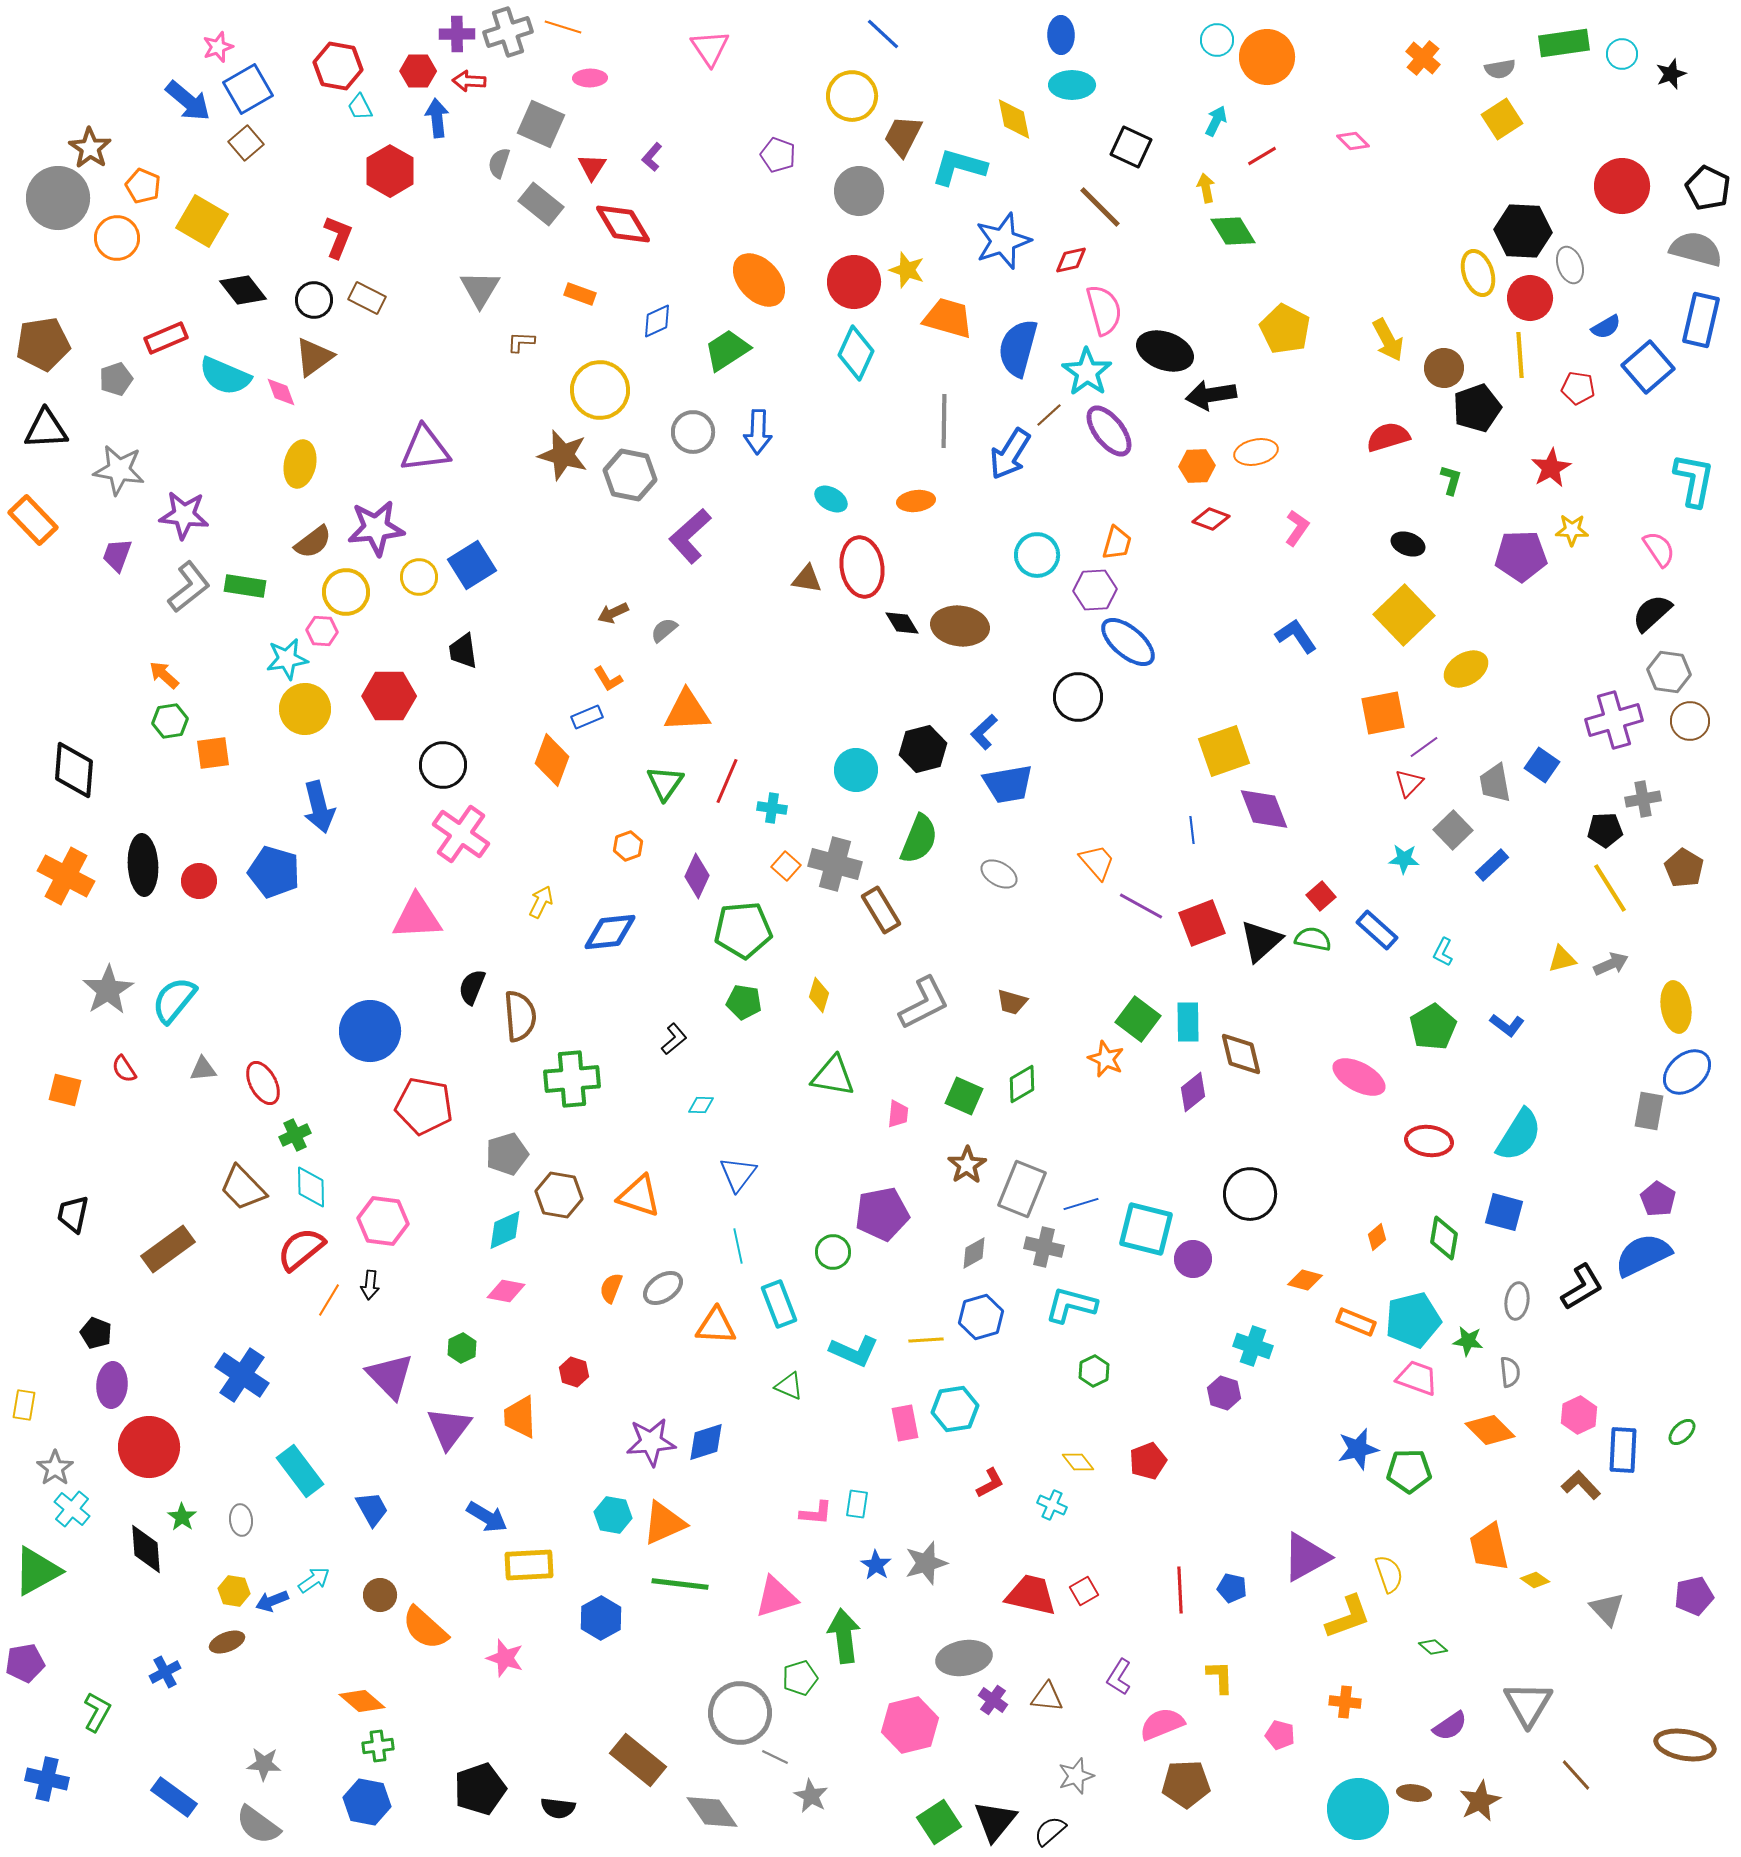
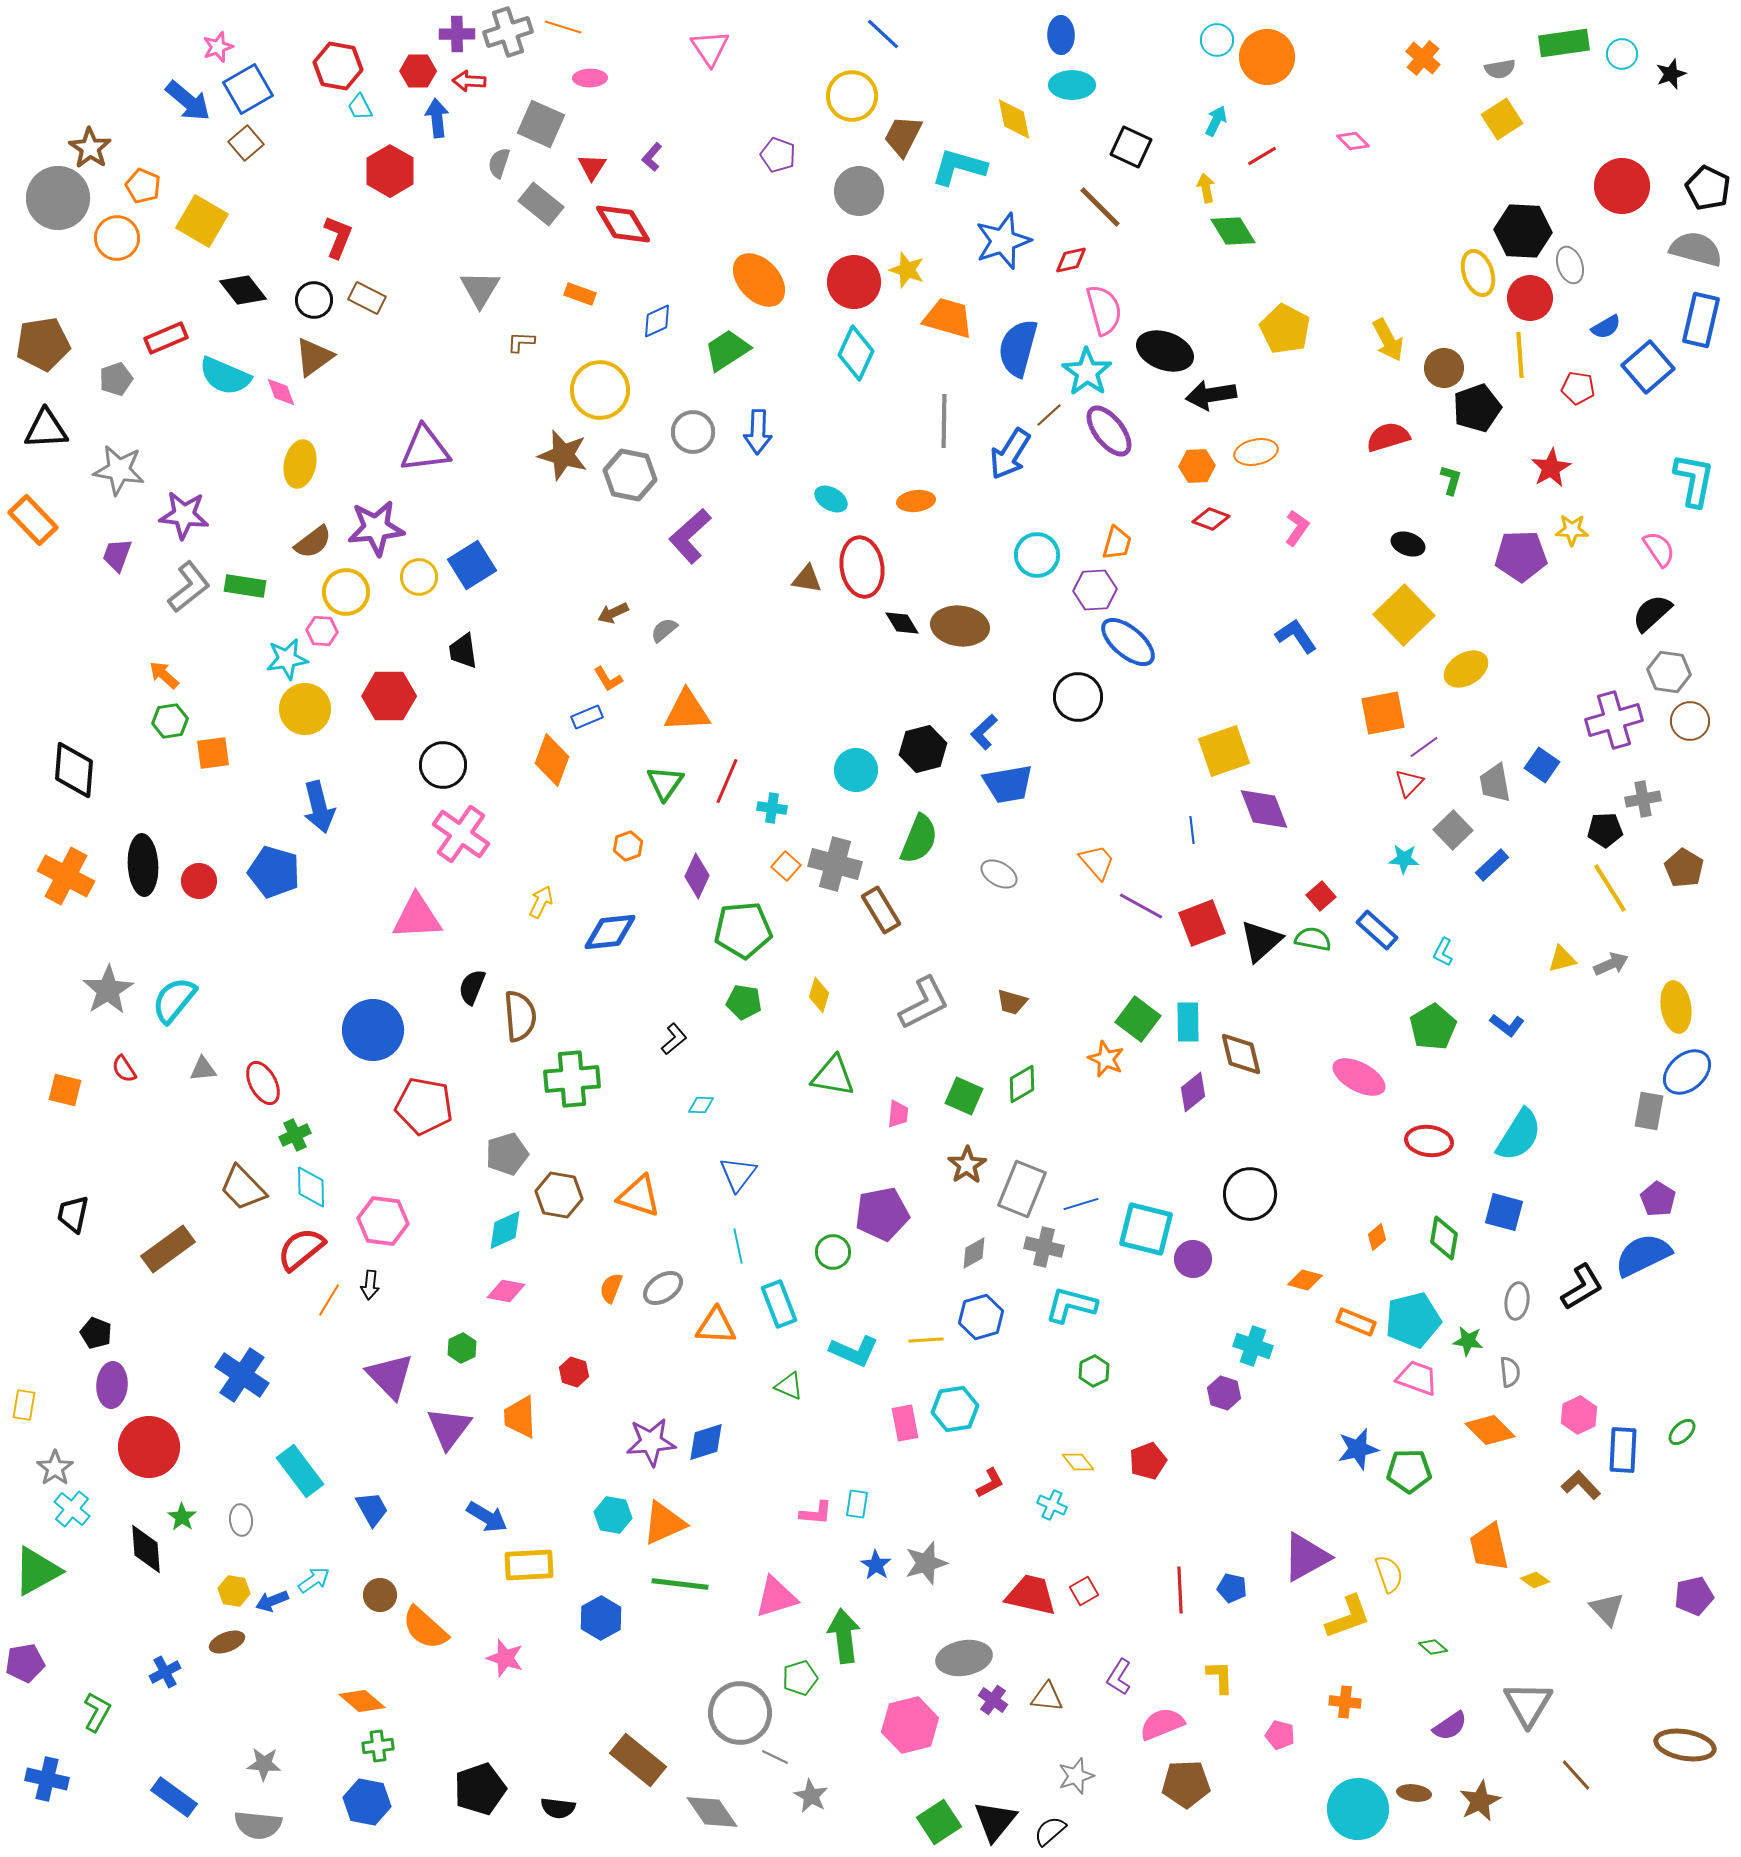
blue circle at (370, 1031): moved 3 px right, 1 px up
gray semicircle at (258, 1825): rotated 30 degrees counterclockwise
